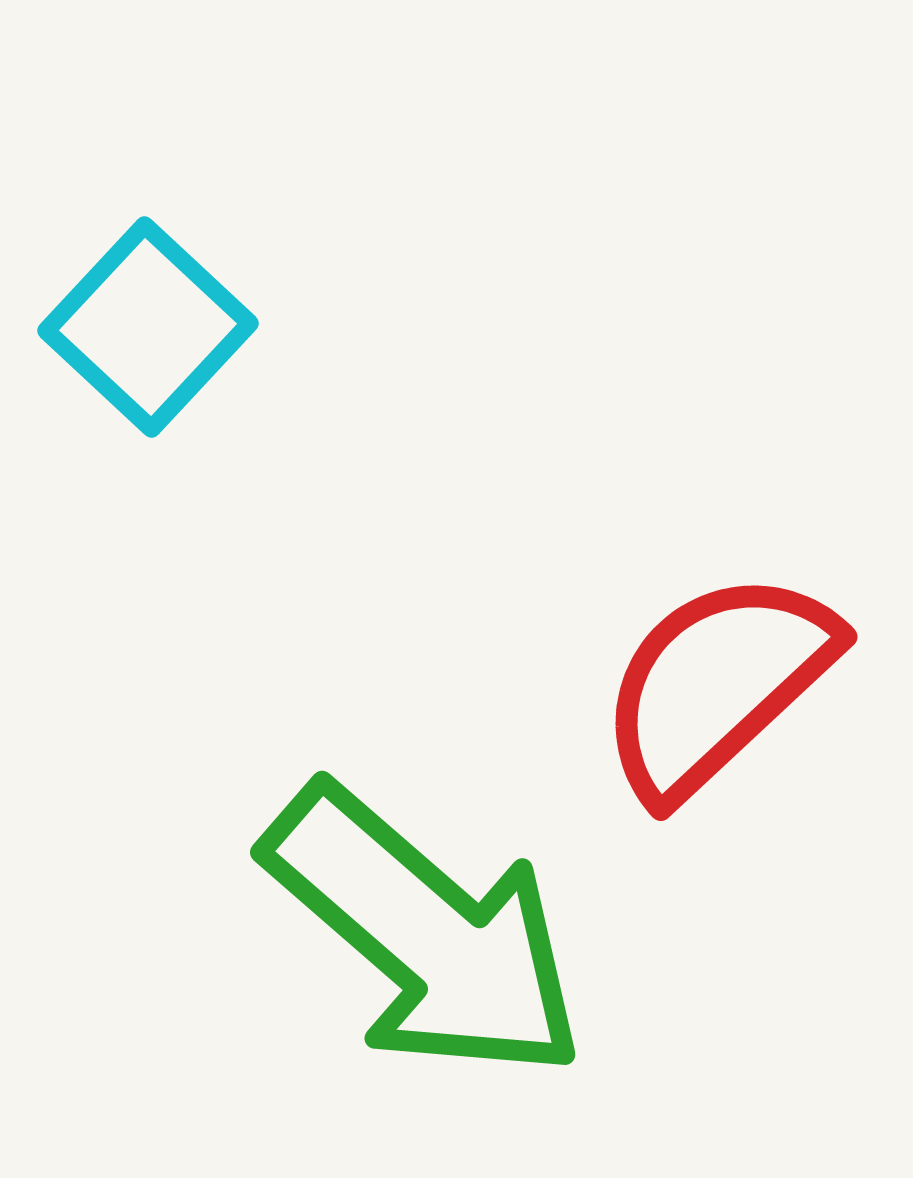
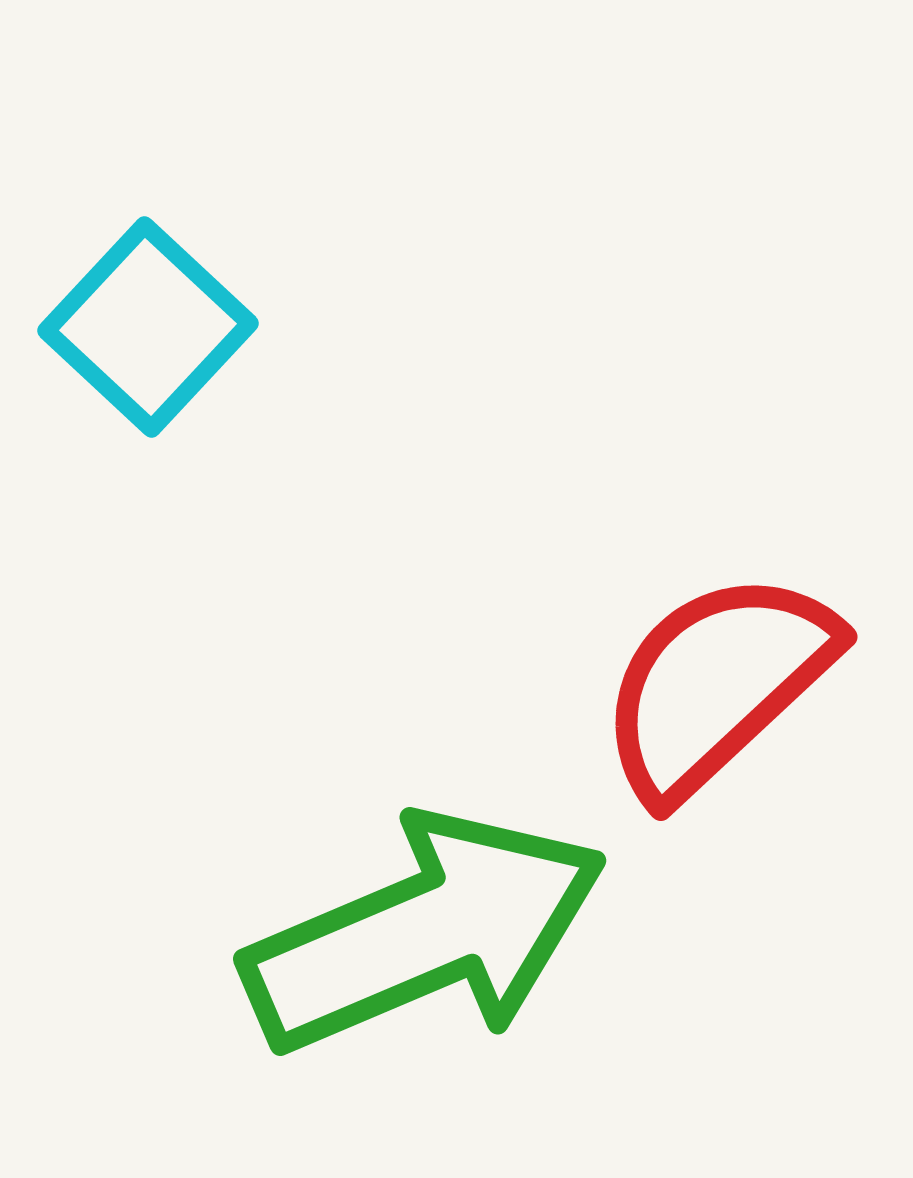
green arrow: rotated 64 degrees counterclockwise
